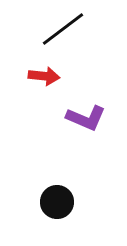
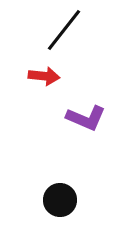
black line: moved 1 px right, 1 px down; rotated 15 degrees counterclockwise
black circle: moved 3 px right, 2 px up
